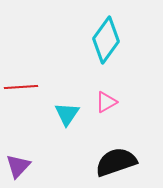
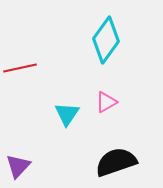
red line: moved 1 px left, 19 px up; rotated 8 degrees counterclockwise
